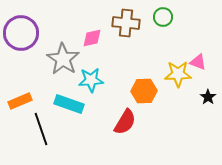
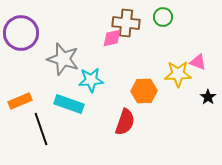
pink diamond: moved 20 px right
gray star: rotated 16 degrees counterclockwise
red semicircle: rotated 12 degrees counterclockwise
